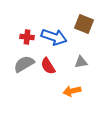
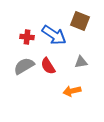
brown square: moved 4 px left, 3 px up
blue arrow: moved 2 px up; rotated 15 degrees clockwise
gray semicircle: moved 2 px down
